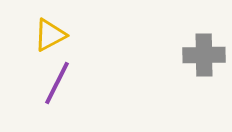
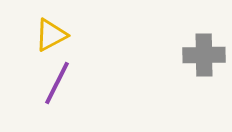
yellow triangle: moved 1 px right
